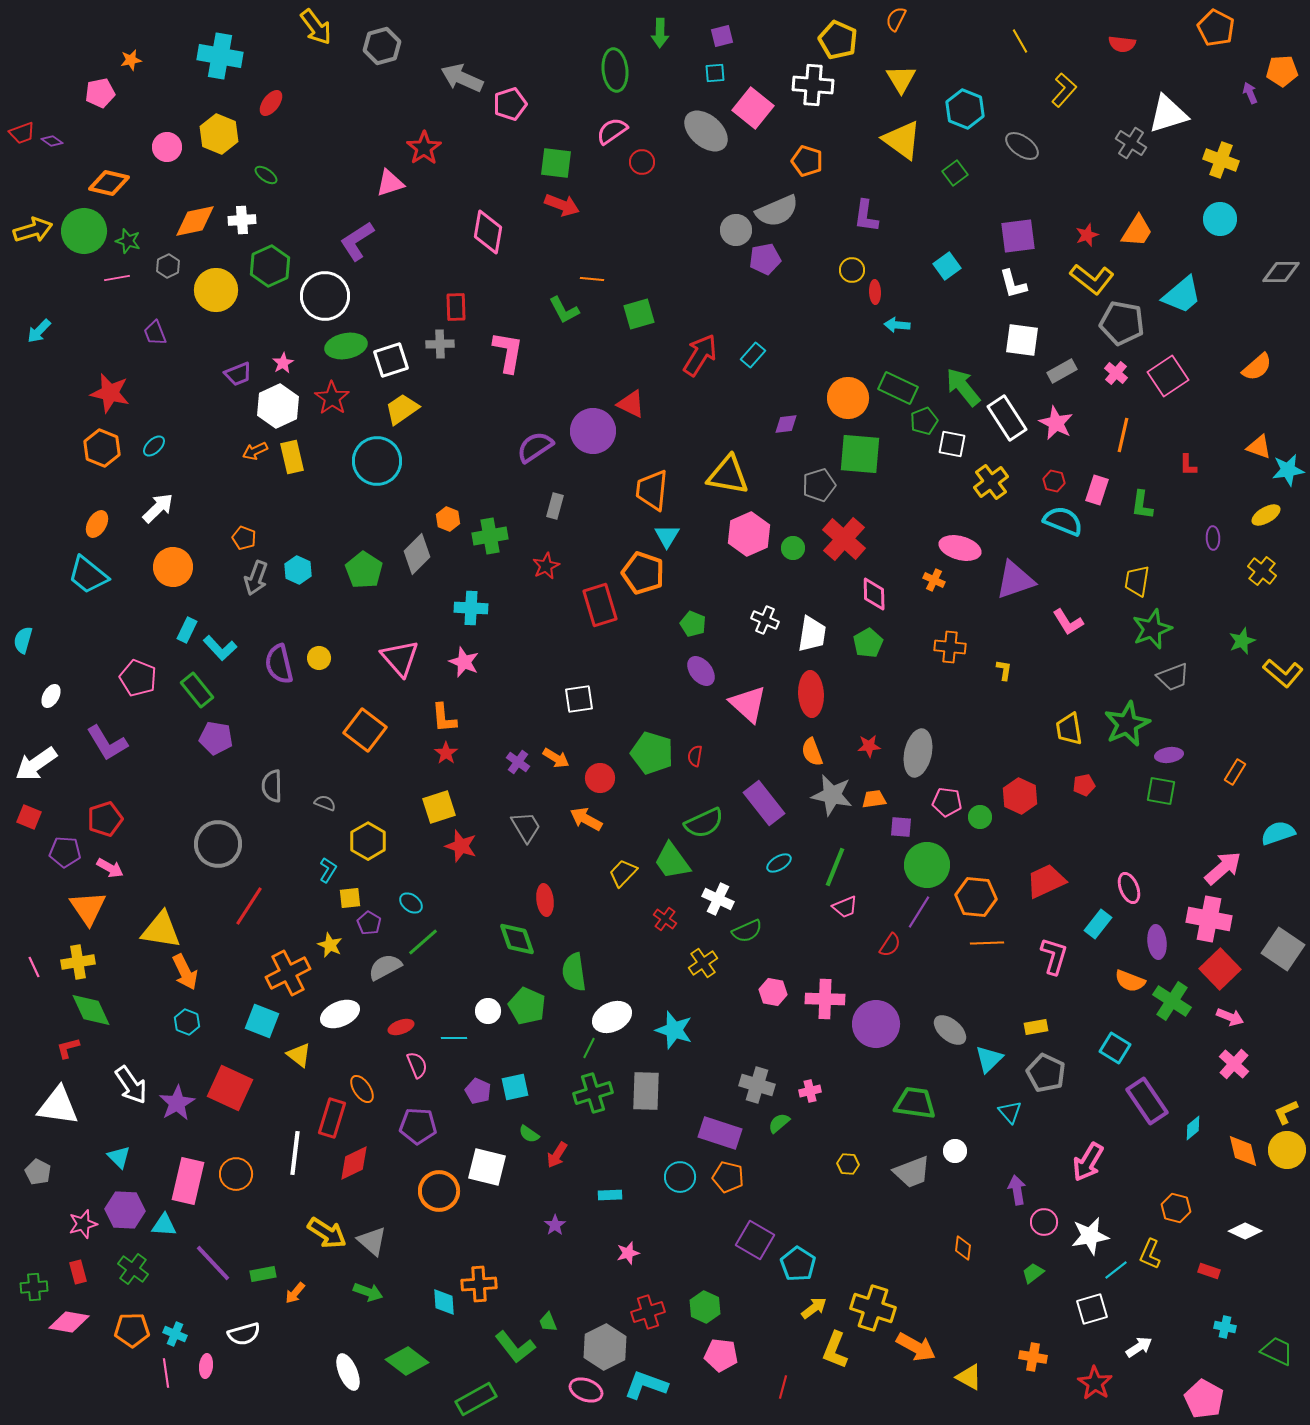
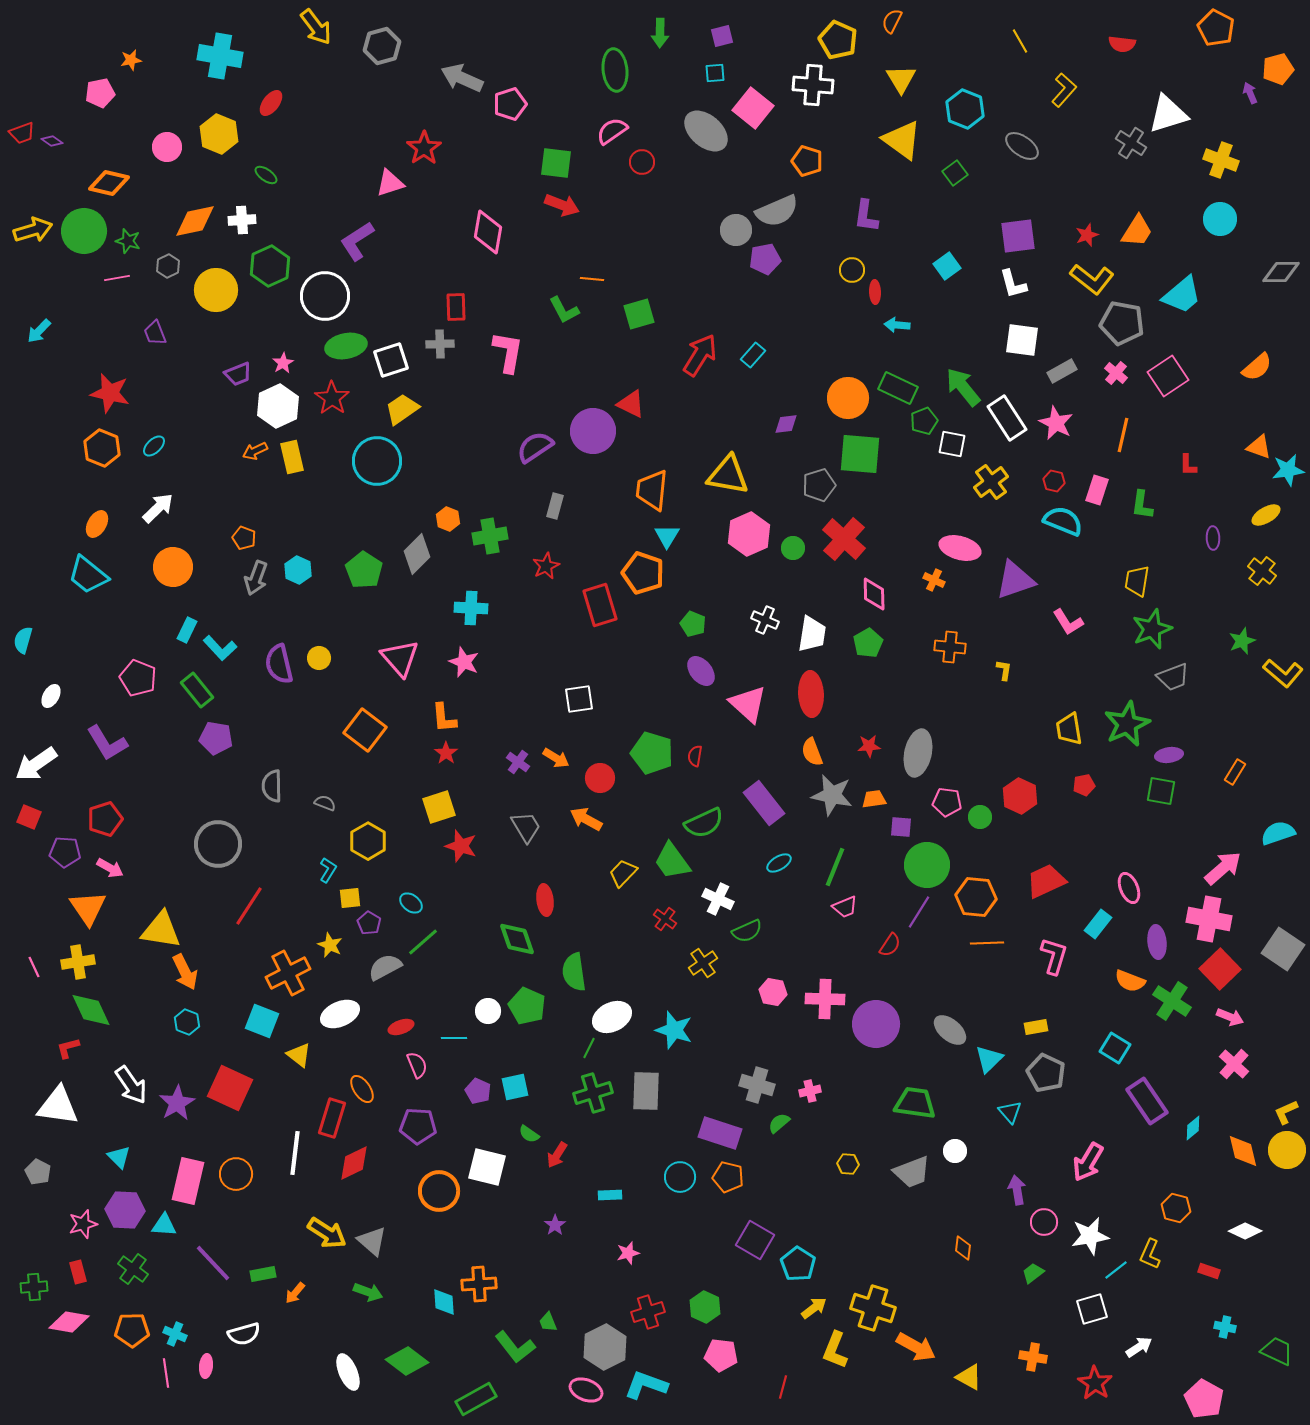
orange semicircle at (896, 19): moved 4 px left, 2 px down
orange pentagon at (1282, 71): moved 4 px left, 2 px up; rotated 12 degrees counterclockwise
